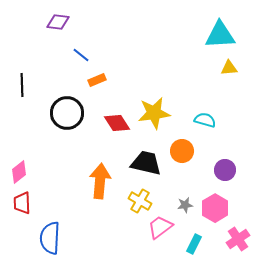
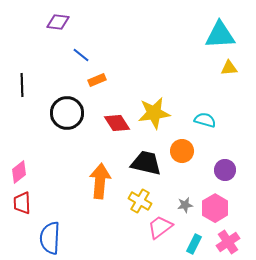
pink cross: moved 10 px left, 3 px down
